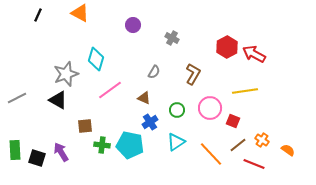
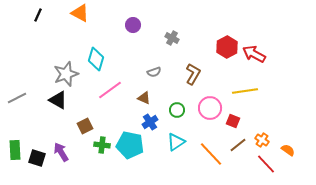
gray semicircle: rotated 40 degrees clockwise
brown square: rotated 21 degrees counterclockwise
red line: moved 12 px right; rotated 25 degrees clockwise
